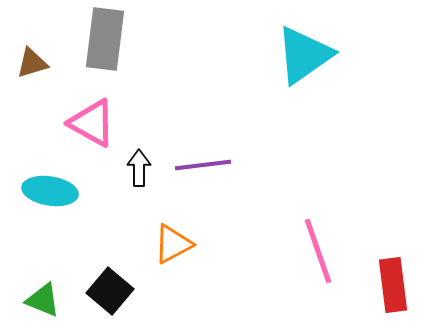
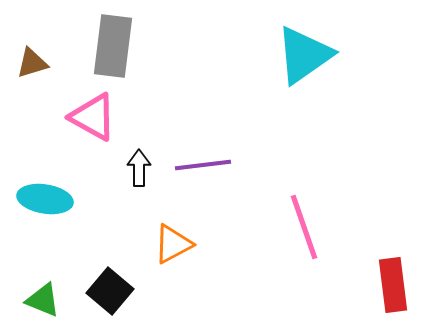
gray rectangle: moved 8 px right, 7 px down
pink triangle: moved 1 px right, 6 px up
cyan ellipse: moved 5 px left, 8 px down
pink line: moved 14 px left, 24 px up
